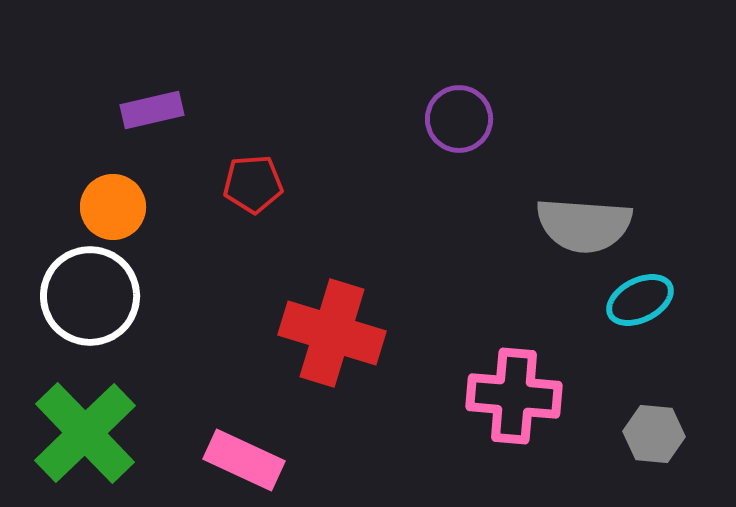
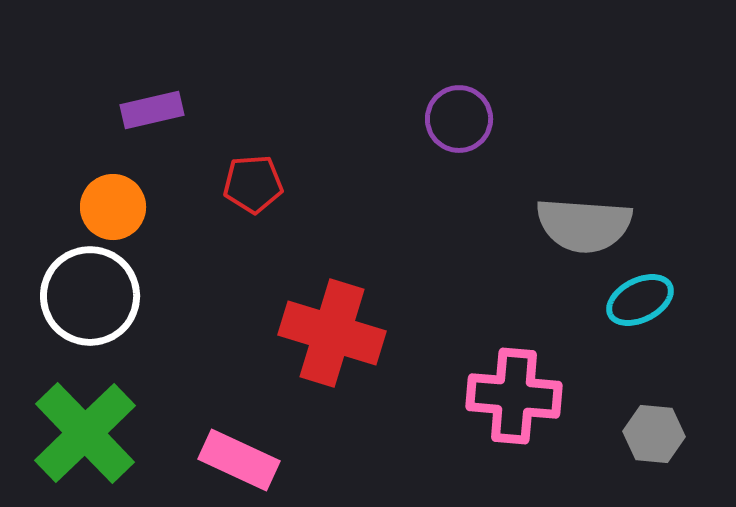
pink rectangle: moved 5 px left
